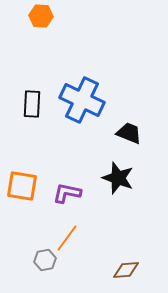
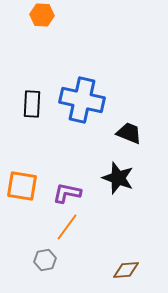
orange hexagon: moved 1 px right, 1 px up
blue cross: rotated 12 degrees counterclockwise
orange line: moved 11 px up
